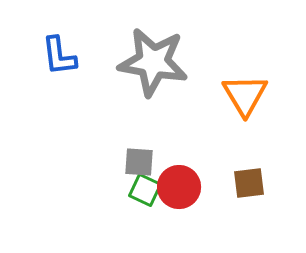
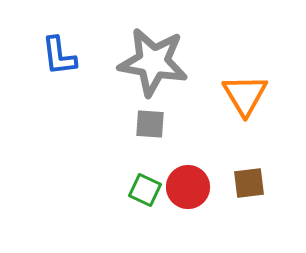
gray square: moved 11 px right, 38 px up
red circle: moved 9 px right
